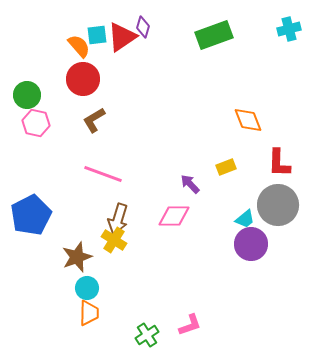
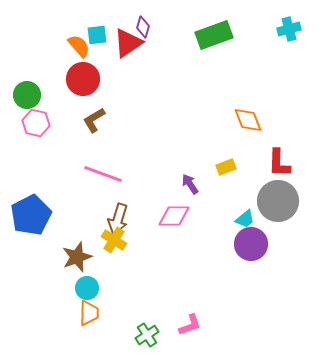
red triangle: moved 6 px right, 6 px down
purple arrow: rotated 10 degrees clockwise
gray circle: moved 4 px up
